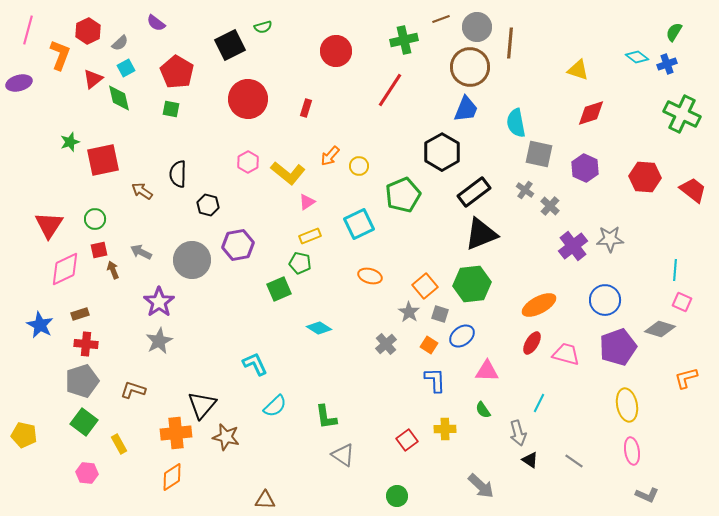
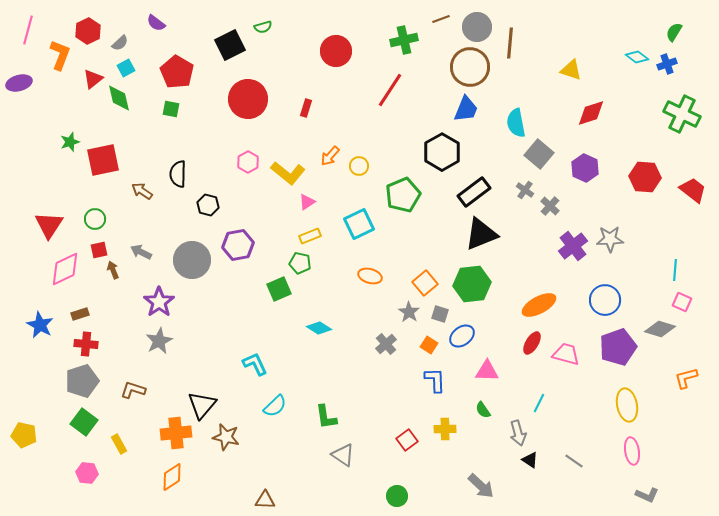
yellow triangle at (578, 70): moved 7 px left
gray square at (539, 154): rotated 28 degrees clockwise
orange square at (425, 286): moved 3 px up
